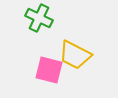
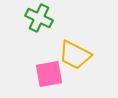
pink square: moved 4 px down; rotated 24 degrees counterclockwise
